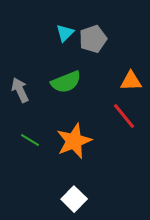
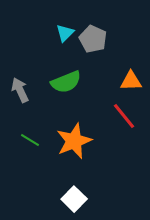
gray pentagon: rotated 28 degrees counterclockwise
